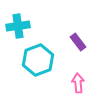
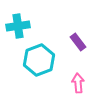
cyan hexagon: moved 1 px right
